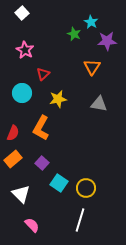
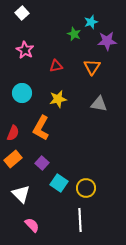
cyan star: rotated 24 degrees clockwise
red triangle: moved 13 px right, 8 px up; rotated 32 degrees clockwise
white line: rotated 20 degrees counterclockwise
